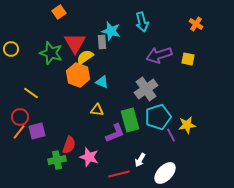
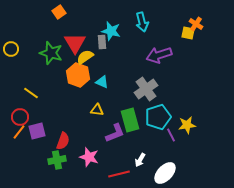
yellow square: moved 26 px up
red semicircle: moved 6 px left, 4 px up
